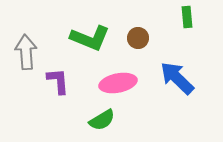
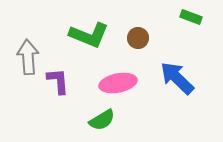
green rectangle: moved 4 px right; rotated 65 degrees counterclockwise
green L-shape: moved 1 px left, 3 px up
gray arrow: moved 2 px right, 5 px down
